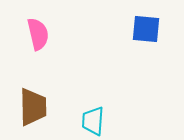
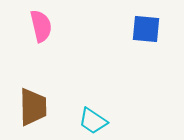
pink semicircle: moved 3 px right, 8 px up
cyan trapezoid: rotated 60 degrees counterclockwise
